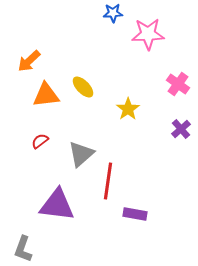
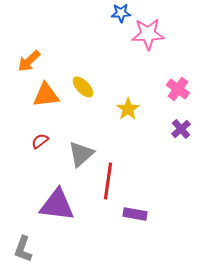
blue star: moved 8 px right
pink cross: moved 5 px down
